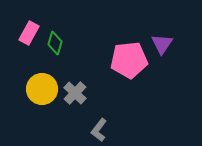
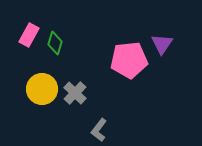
pink rectangle: moved 2 px down
